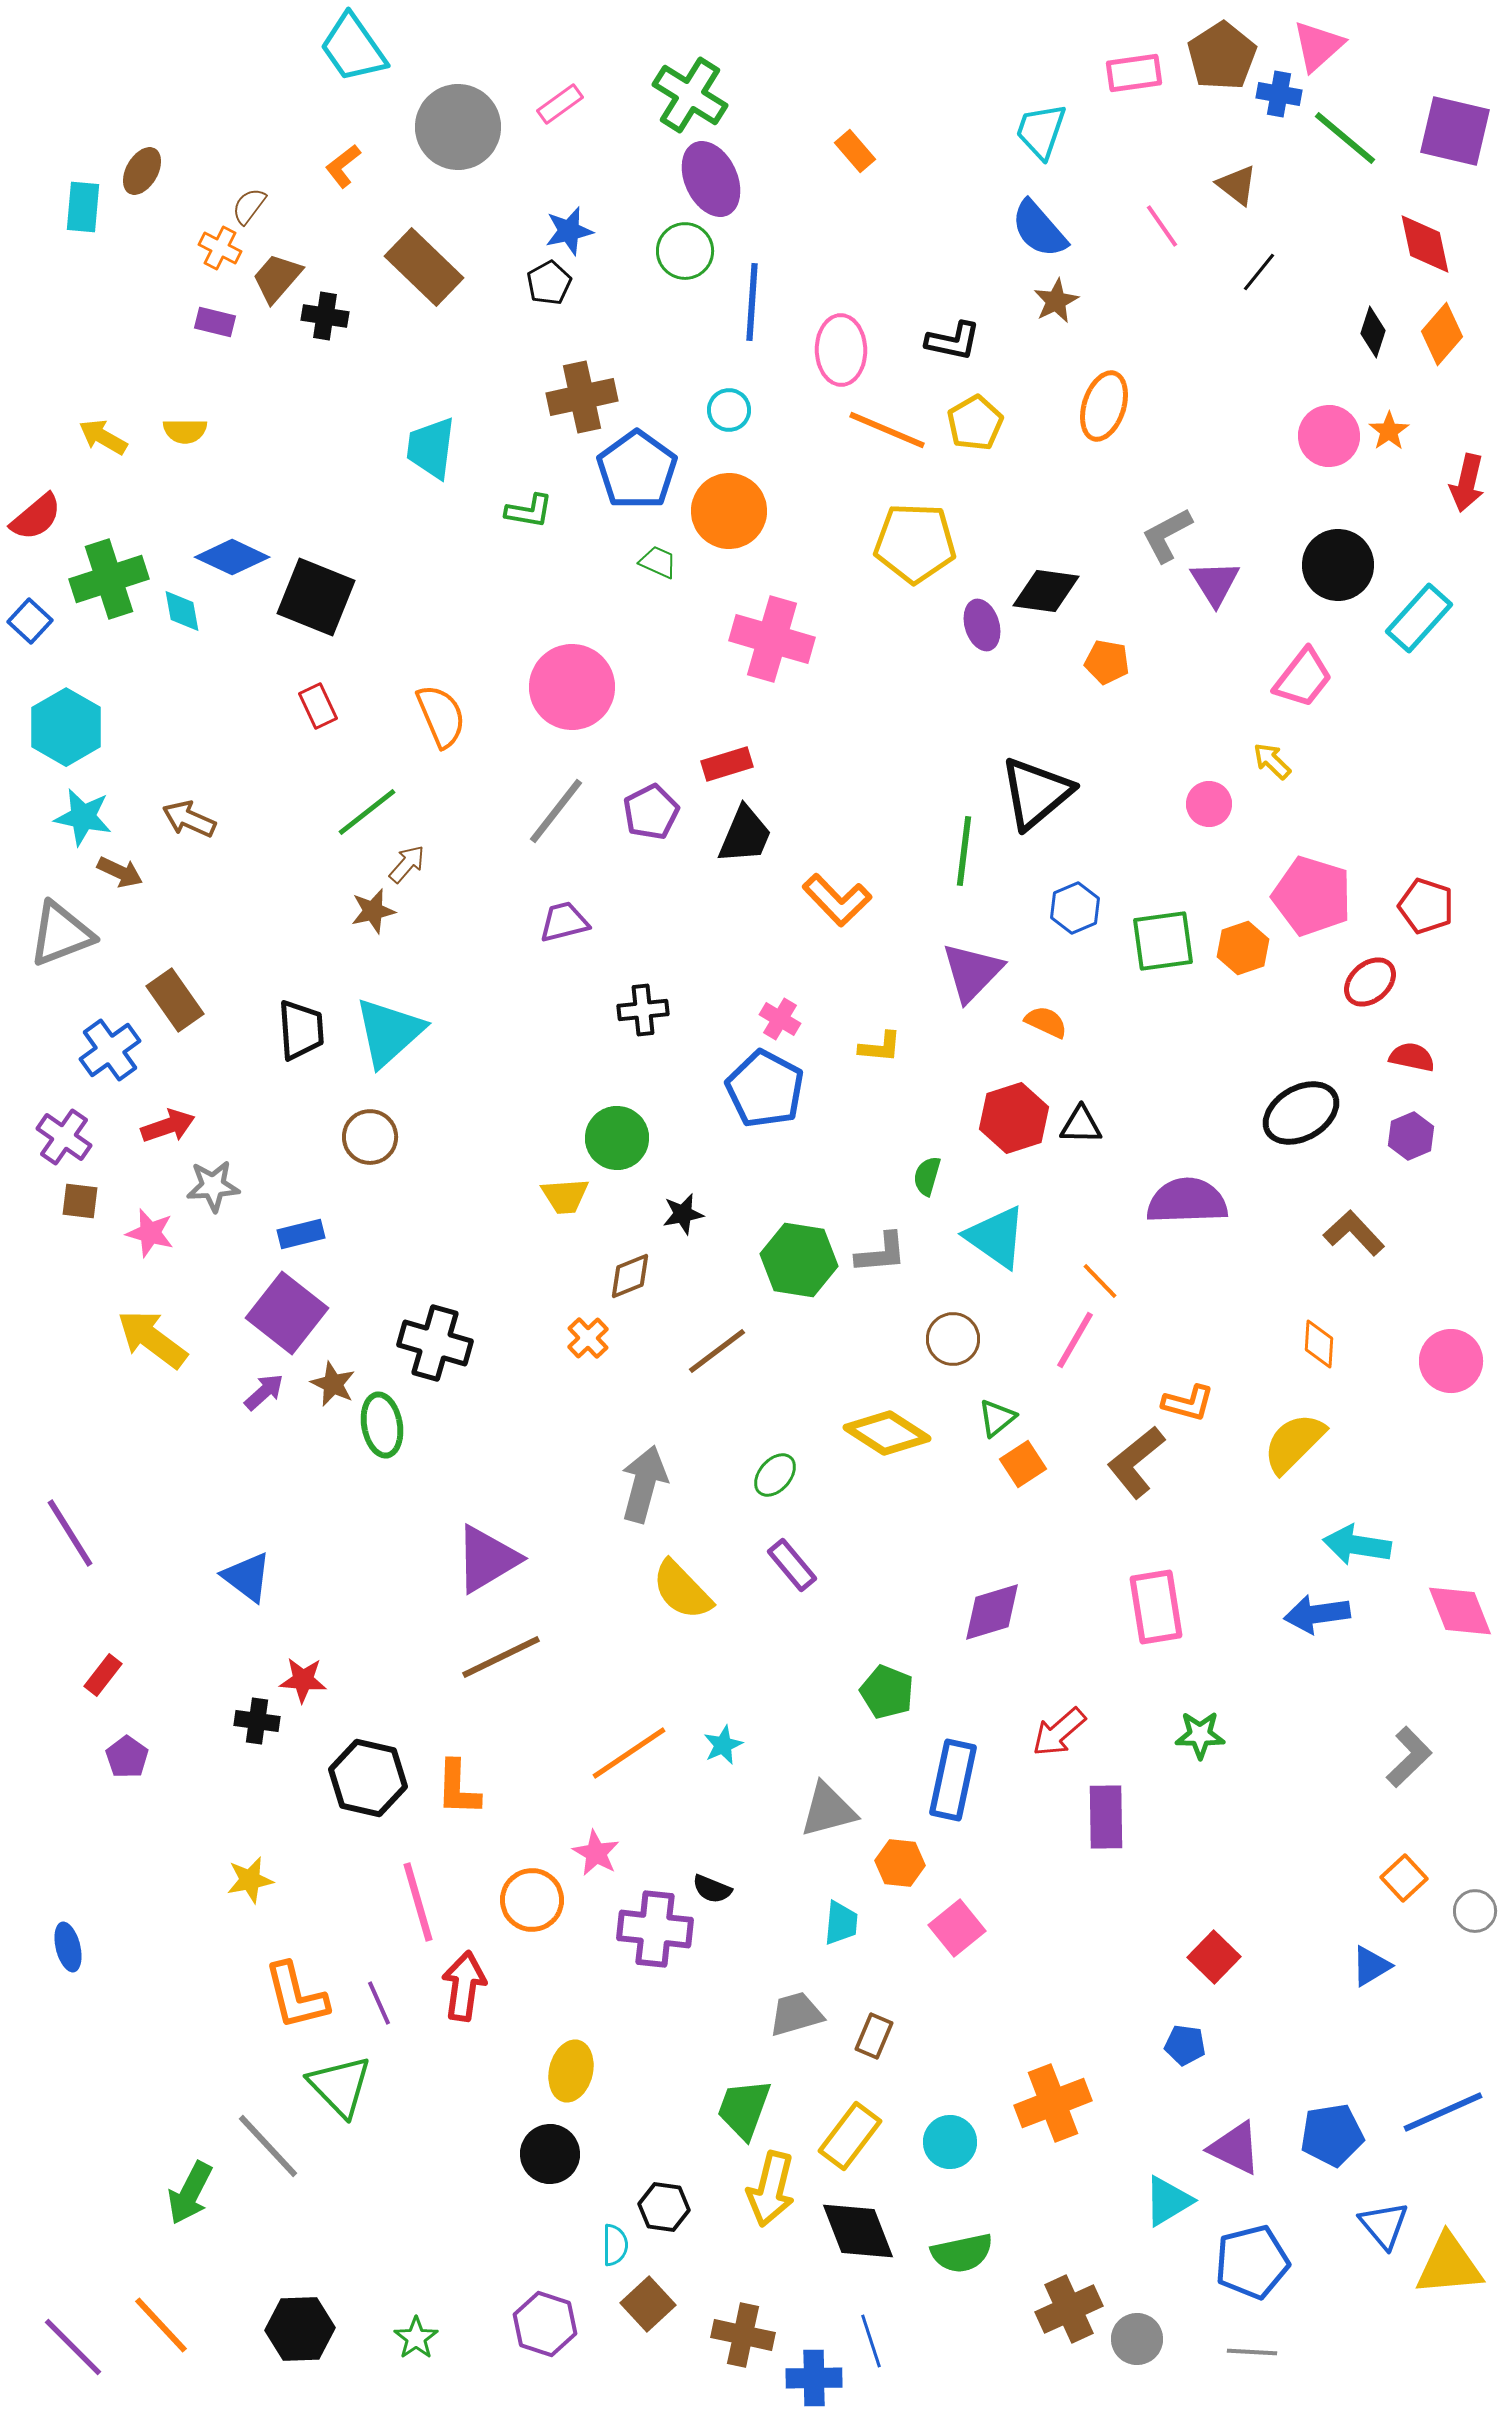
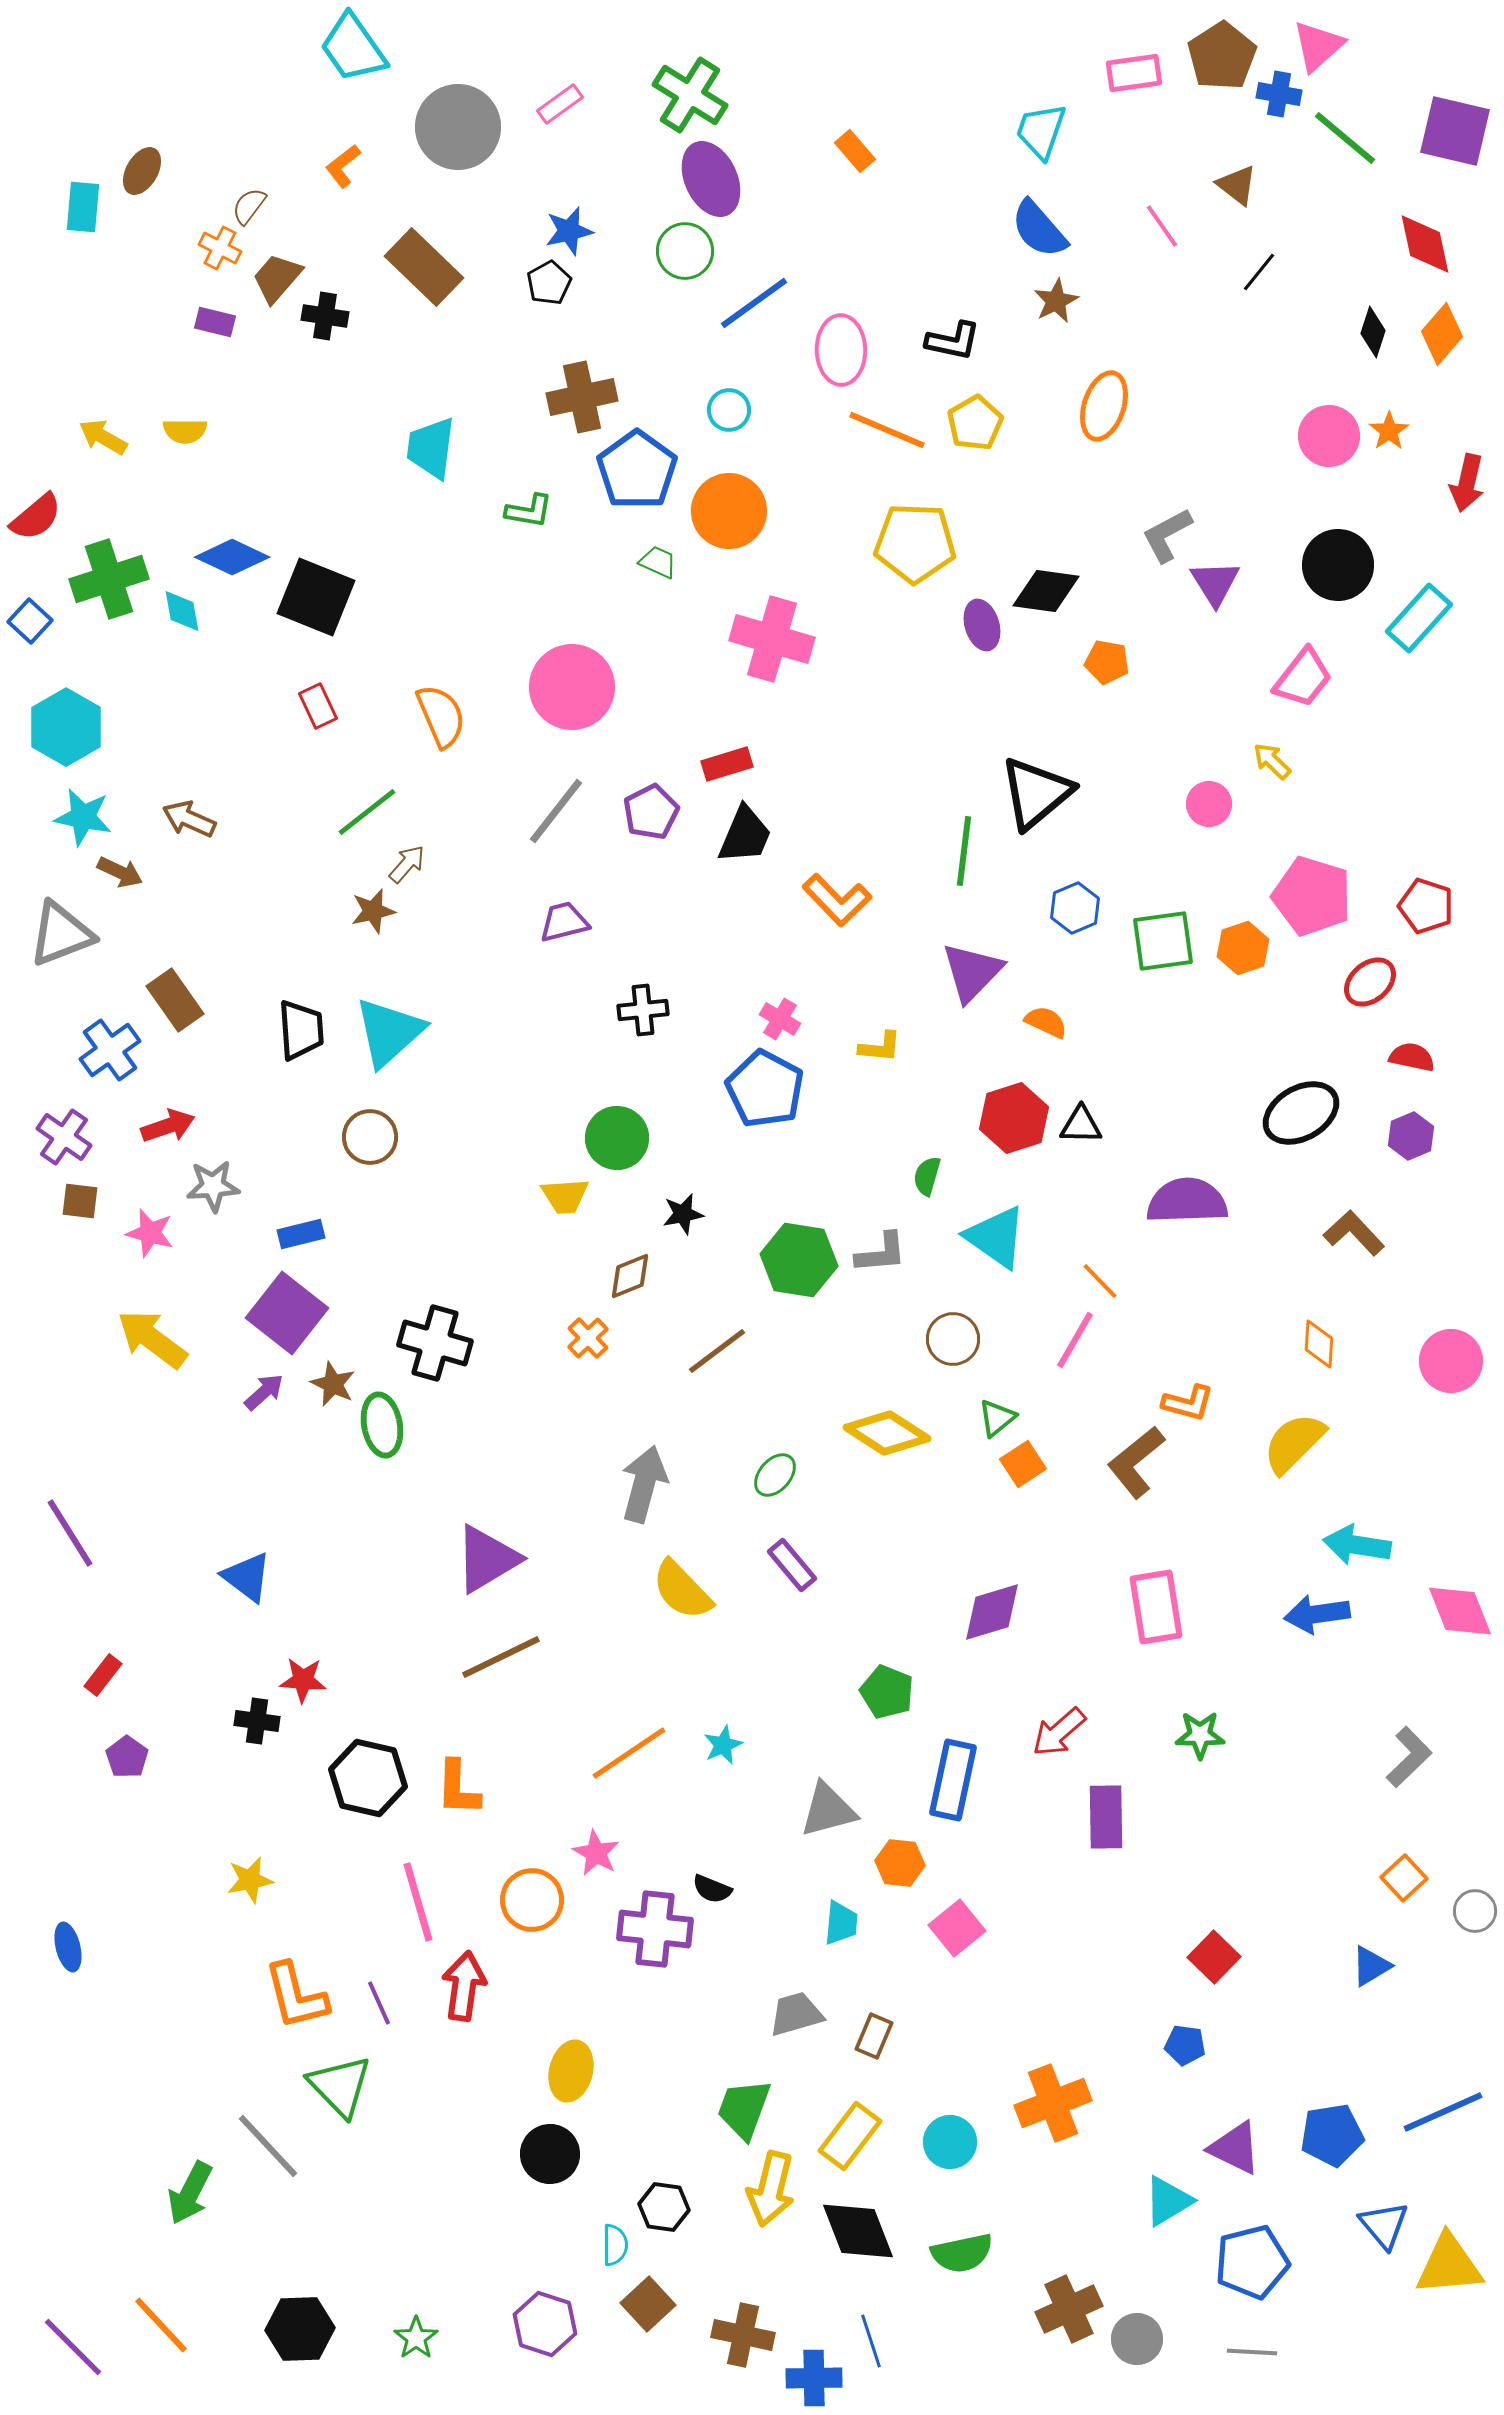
blue line at (752, 302): moved 2 px right, 1 px down; rotated 50 degrees clockwise
